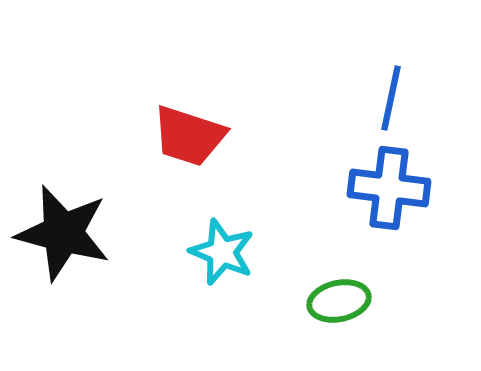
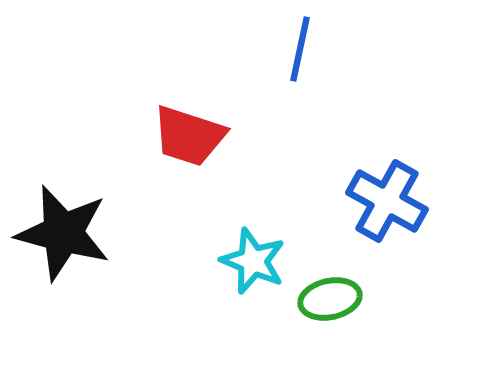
blue line: moved 91 px left, 49 px up
blue cross: moved 2 px left, 13 px down; rotated 22 degrees clockwise
cyan star: moved 31 px right, 9 px down
green ellipse: moved 9 px left, 2 px up
